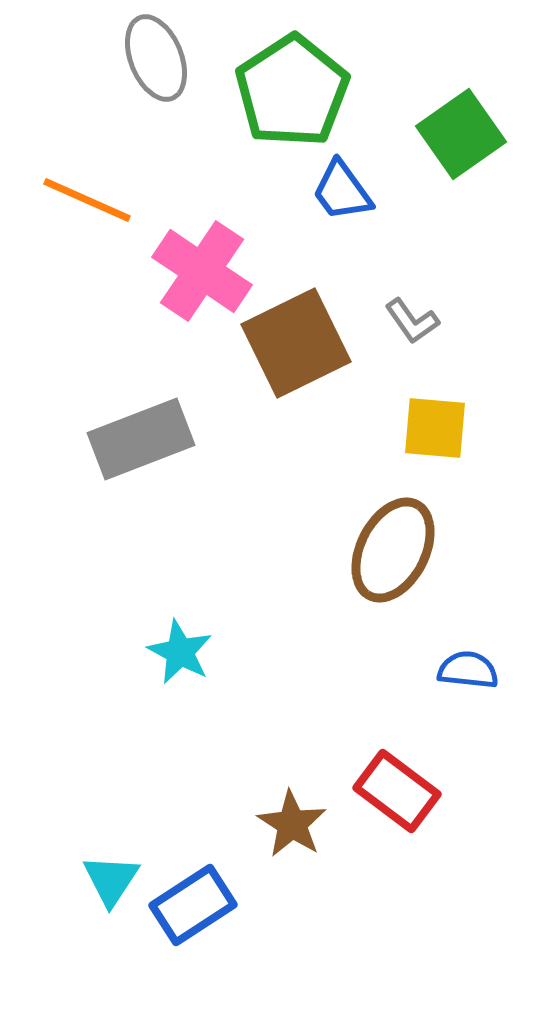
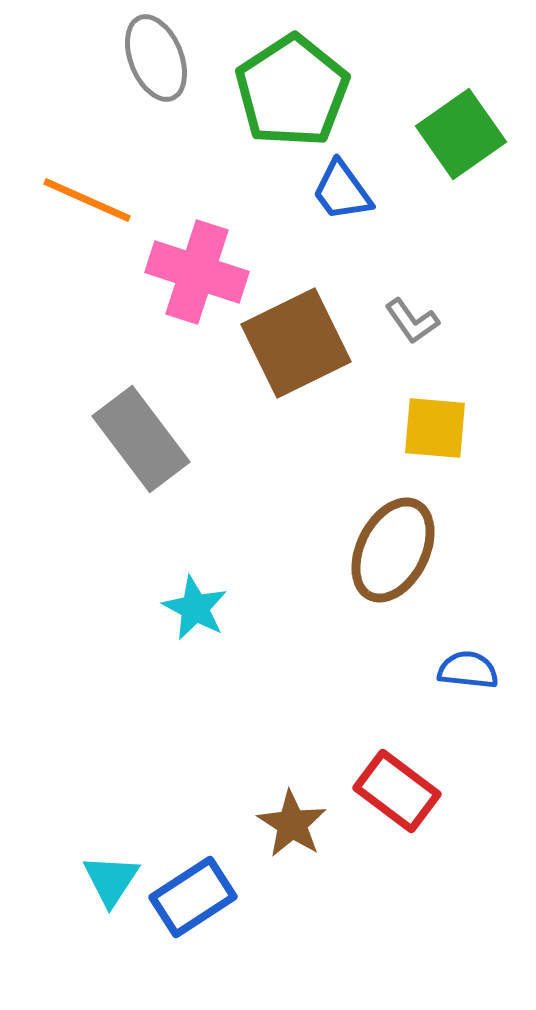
pink cross: moved 5 px left, 1 px down; rotated 16 degrees counterclockwise
gray rectangle: rotated 74 degrees clockwise
cyan star: moved 15 px right, 44 px up
blue rectangle: moved 8 px up
